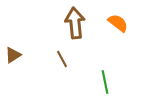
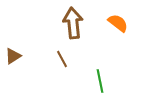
brown arrow: moved 2 px left
brown triangle: moved 1 px down
green line: moved 5 px left, 1 px up
